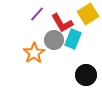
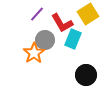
gray circle: moved 9 px left
